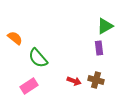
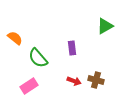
purple rectangle: moved 27 px left
